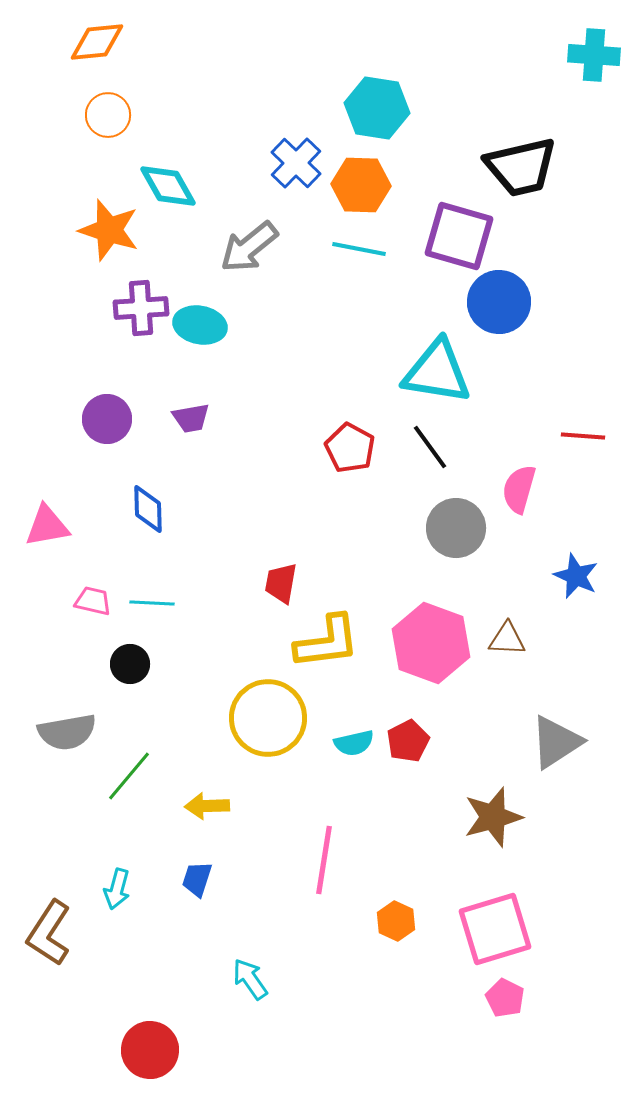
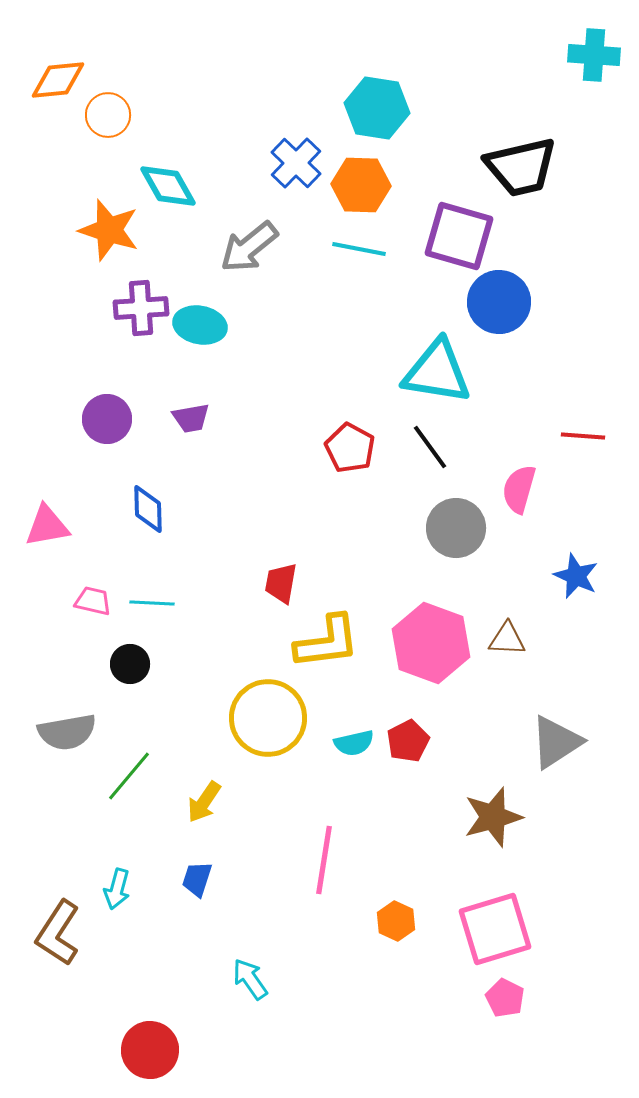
orange diamond at (97, 42): moved 39 px left, 38 px down
yellow arrow at (207, 806): moved 3 px left, 4 px up; rotated 54 degrees counterclockwise
brown L-shape at (49, 933): moved 9 px right
